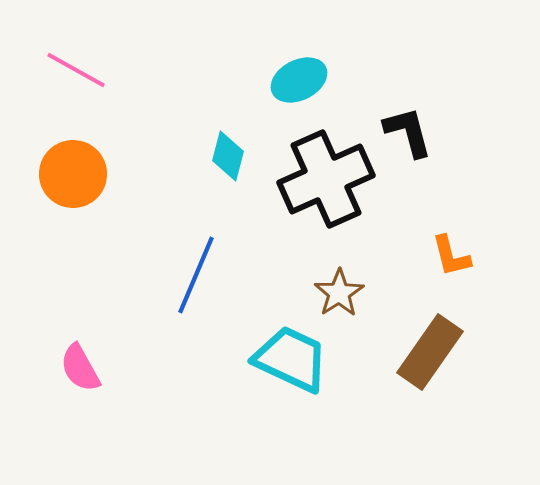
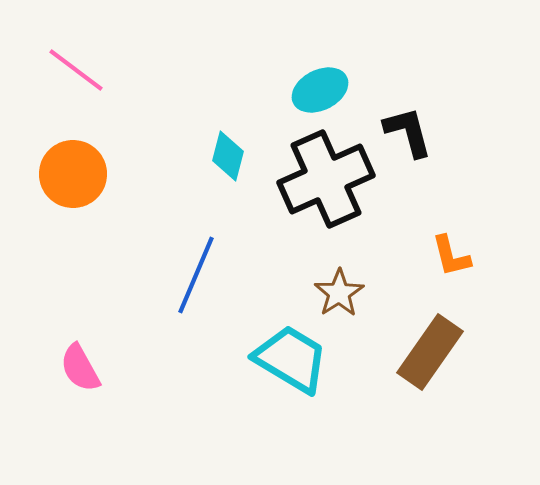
pink line: rotated 8 degrees clockwise
cyan ellipse: moved 21 px right, 10 px down
cyan trapezoid: rotated 6 degrees clockwise
